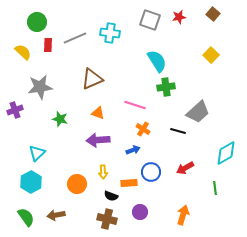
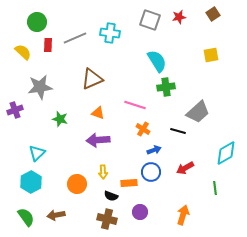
brown square: rotated 16 degrees clockwise
yellow square: rotated 35 degrees clockwise
blue arrow: moved 21 px right
